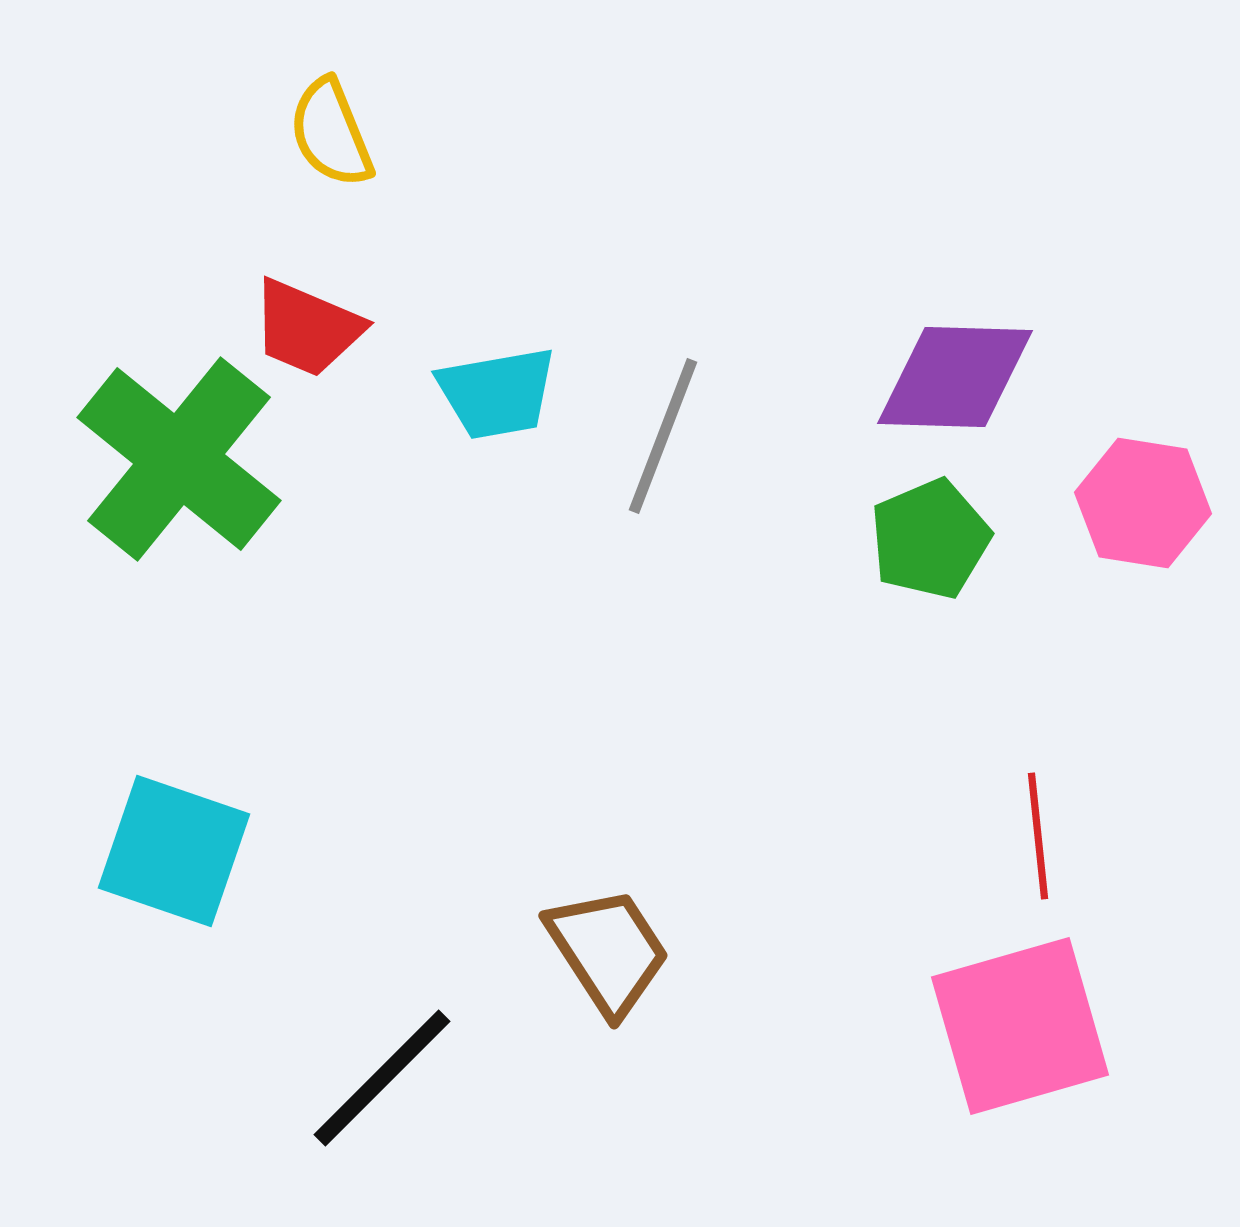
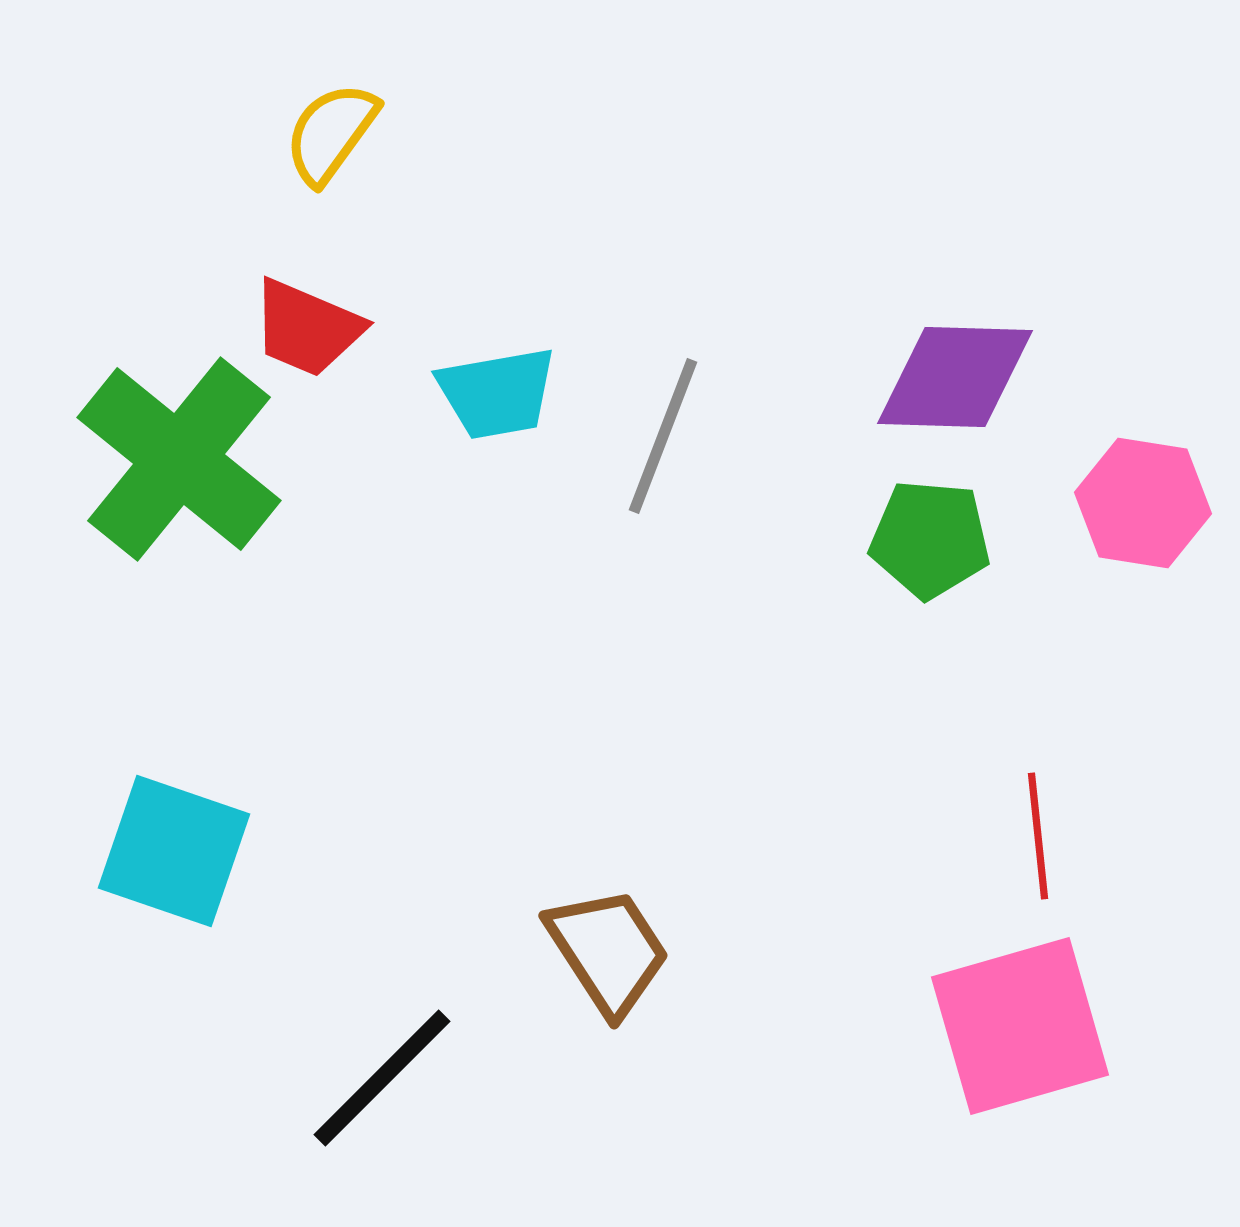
yellow semicircle: rotated 58 degrees clockwise
green pentagon: rotated 28 degrees clockwise
